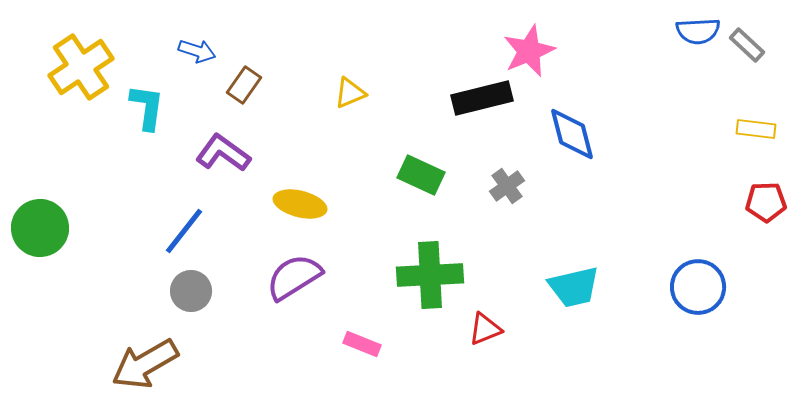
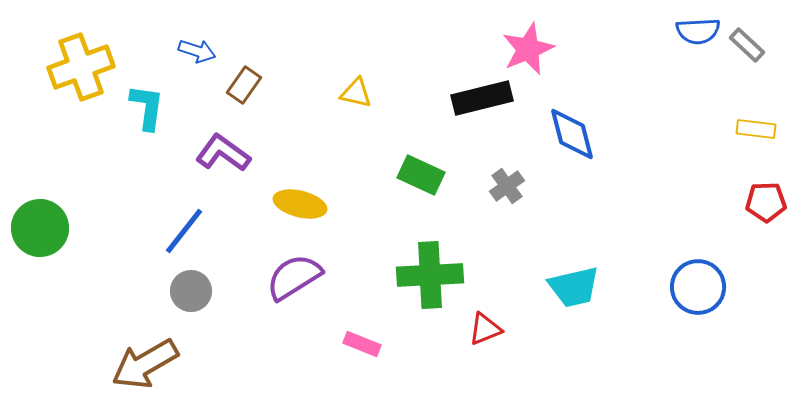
pink star: moved 1 px left, 2 px up
yellow cross: rotated 14 degrees clockwise
yellow triangle: moved 6 px right; rotated 36 degrees clockwise
